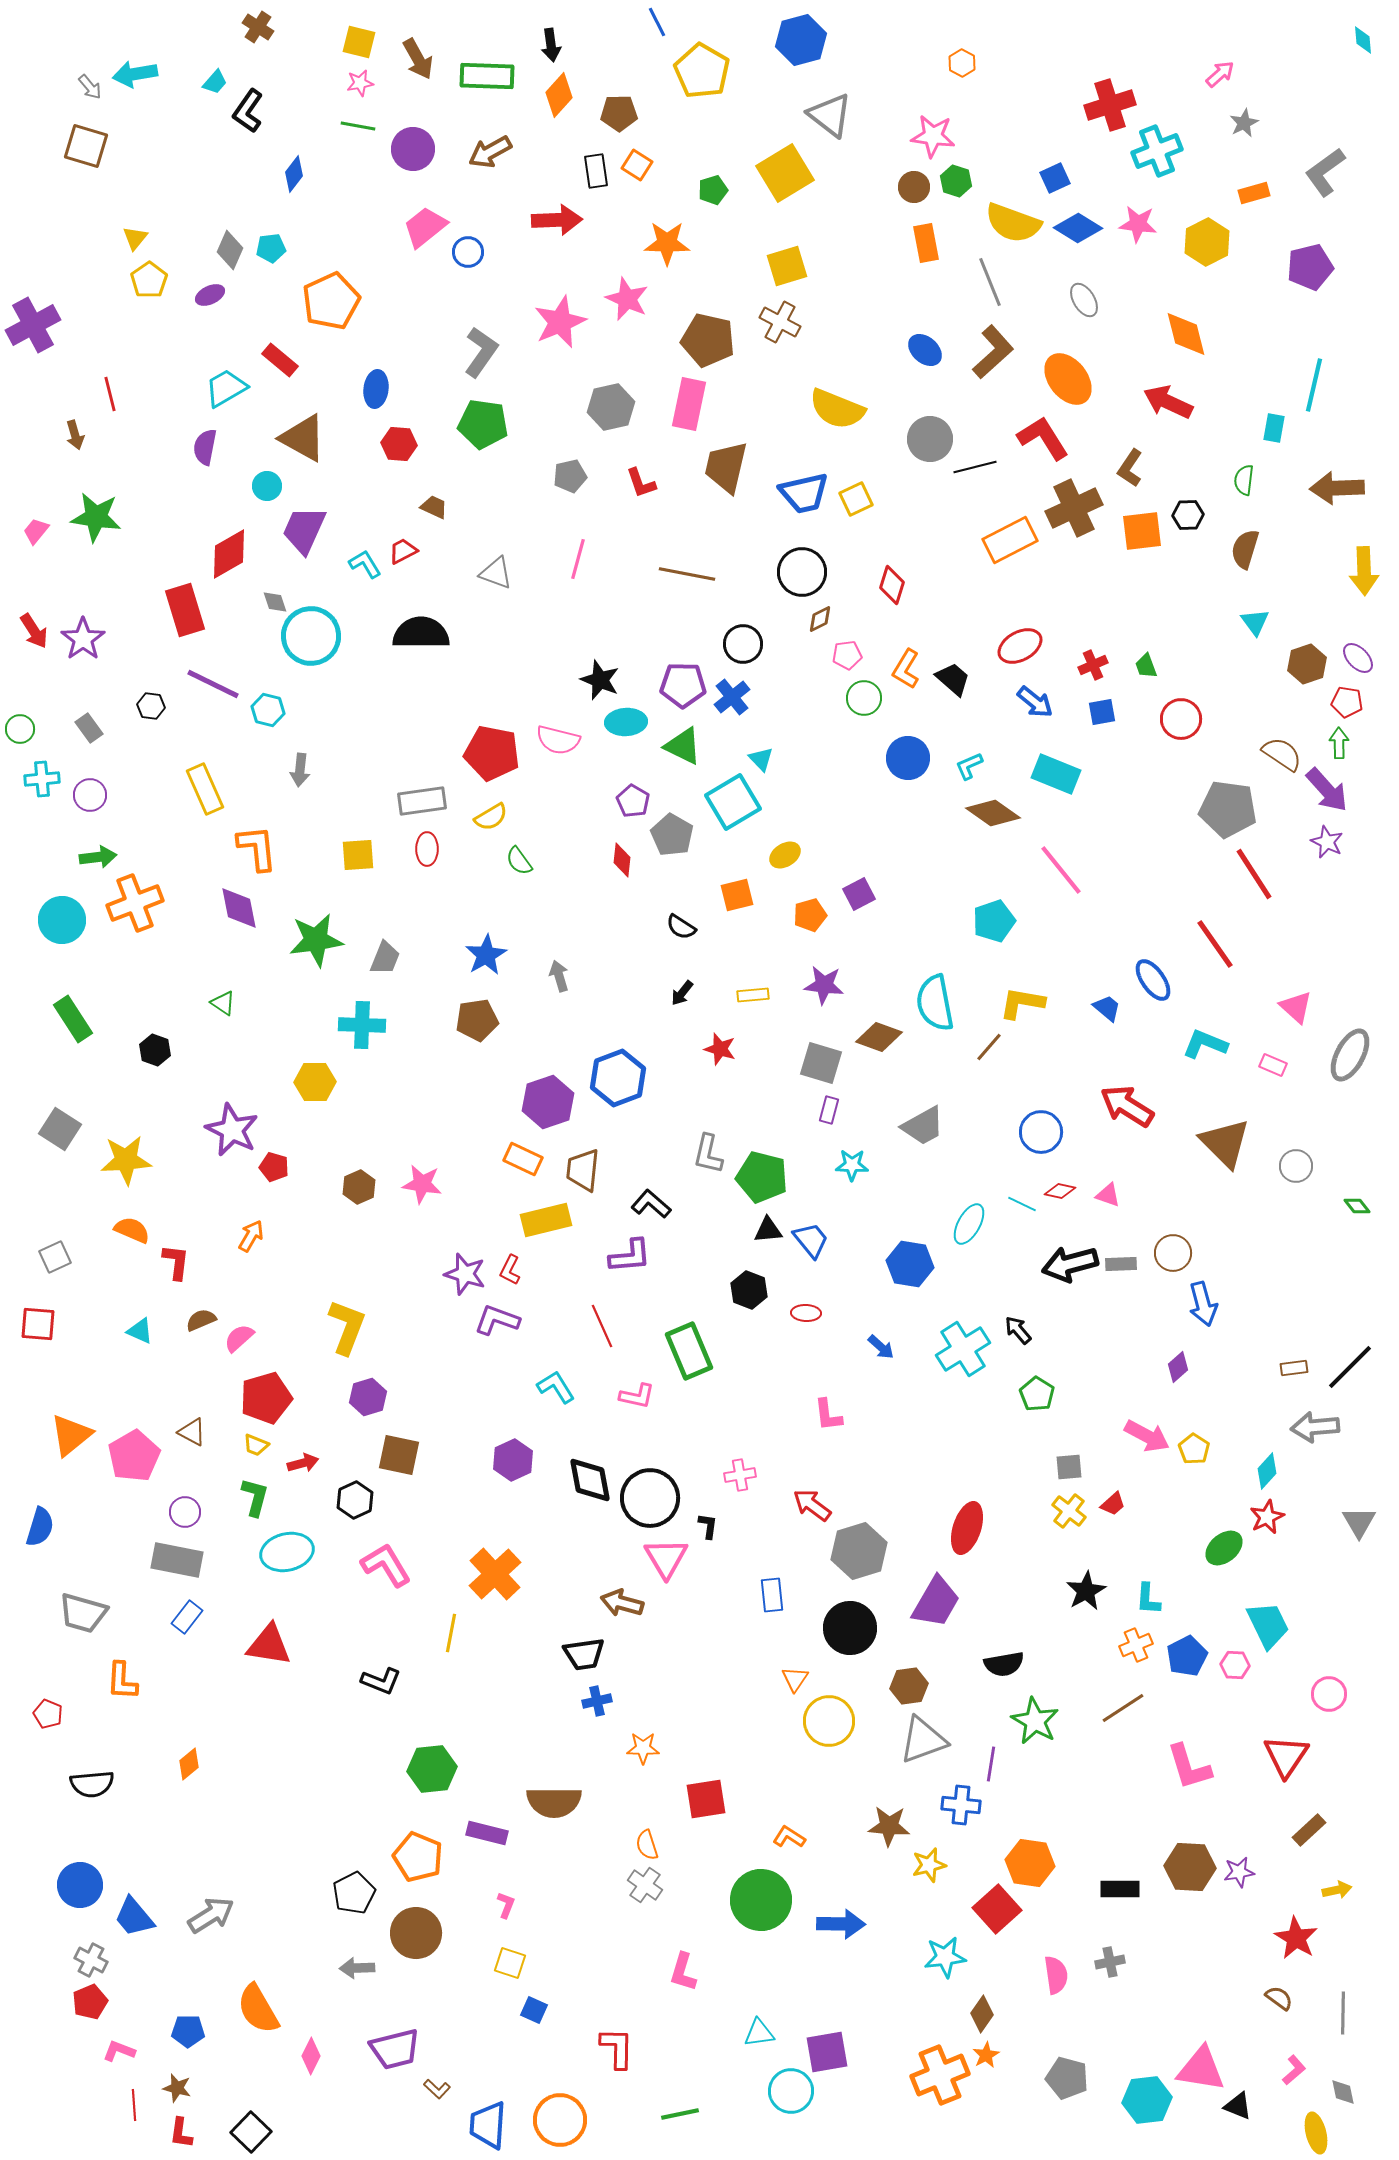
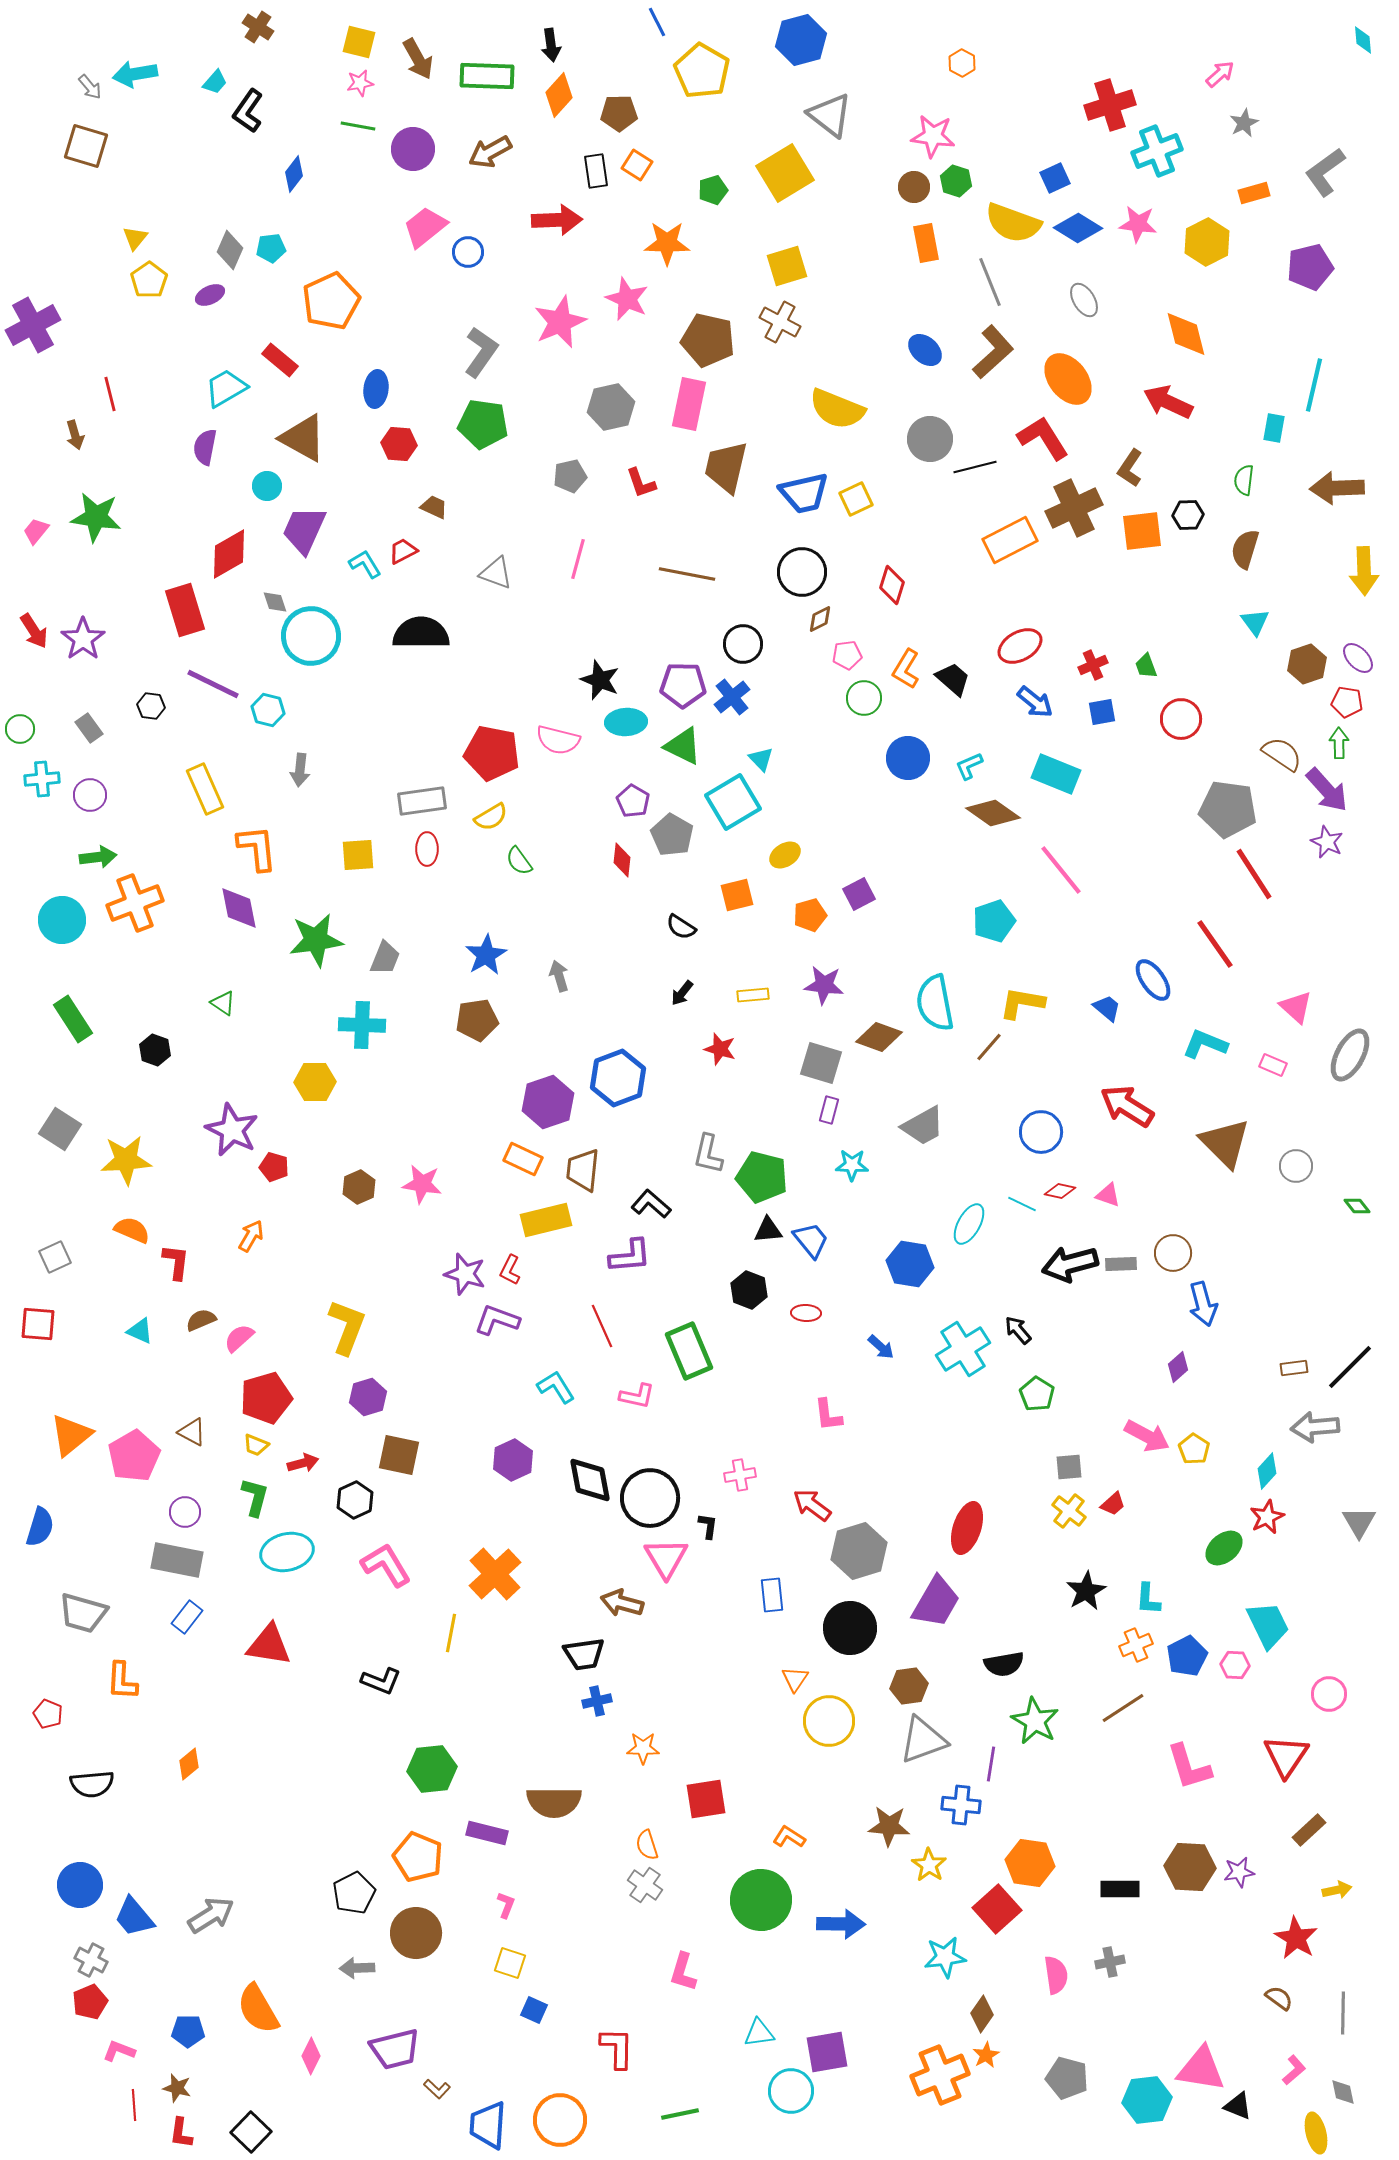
yellow star at (929, 1865): rotated 24 degrees counterclockwise
